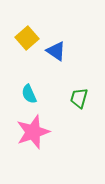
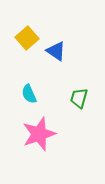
pink star: moved 6 px right, 2 px down
